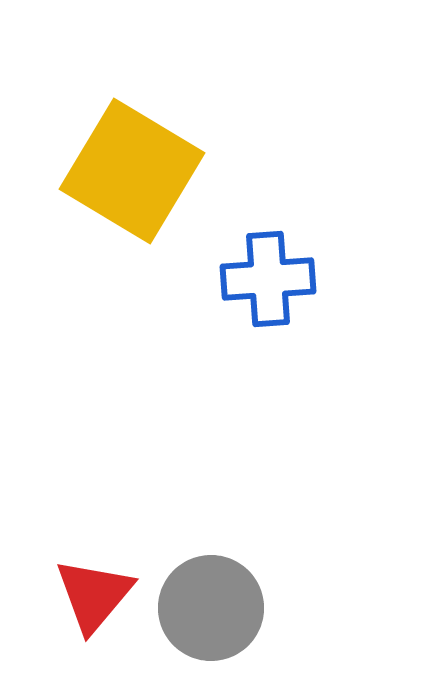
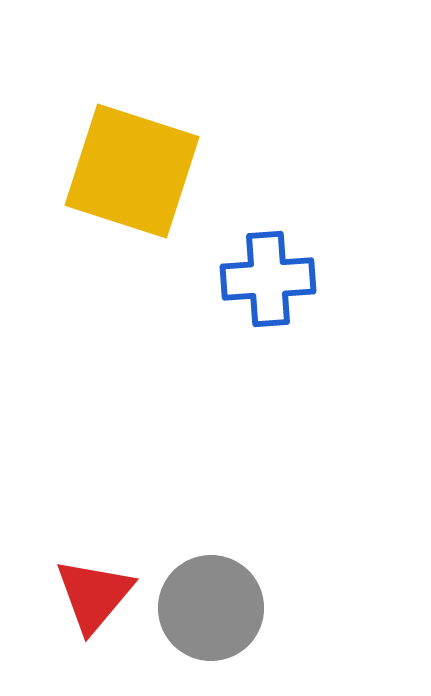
yellow square: rotated 13 degrees counterclockwise
